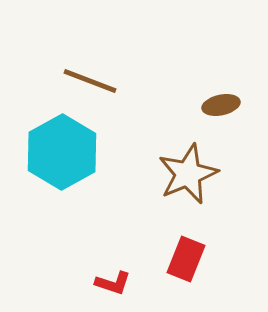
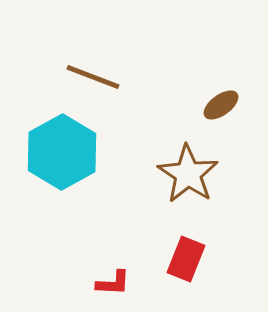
brown line: moved 3 px right, 4 px up
brown ellipse: rotated 24 degrees counterclockwise
brown star: rotated 16 degrees counterclockwise
red L-shape: rotated 15 degrees counterclockwise
